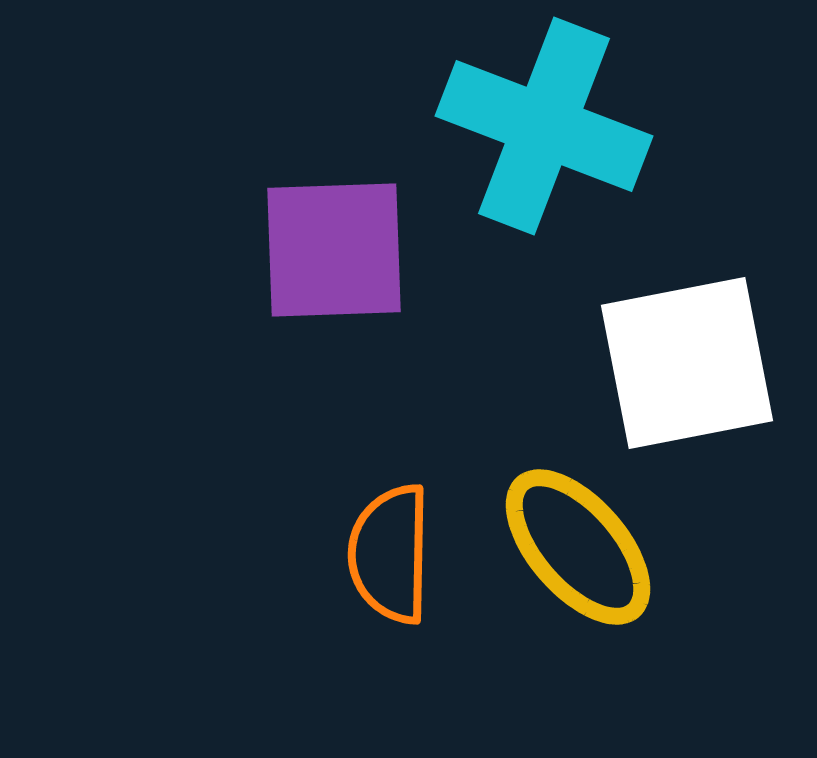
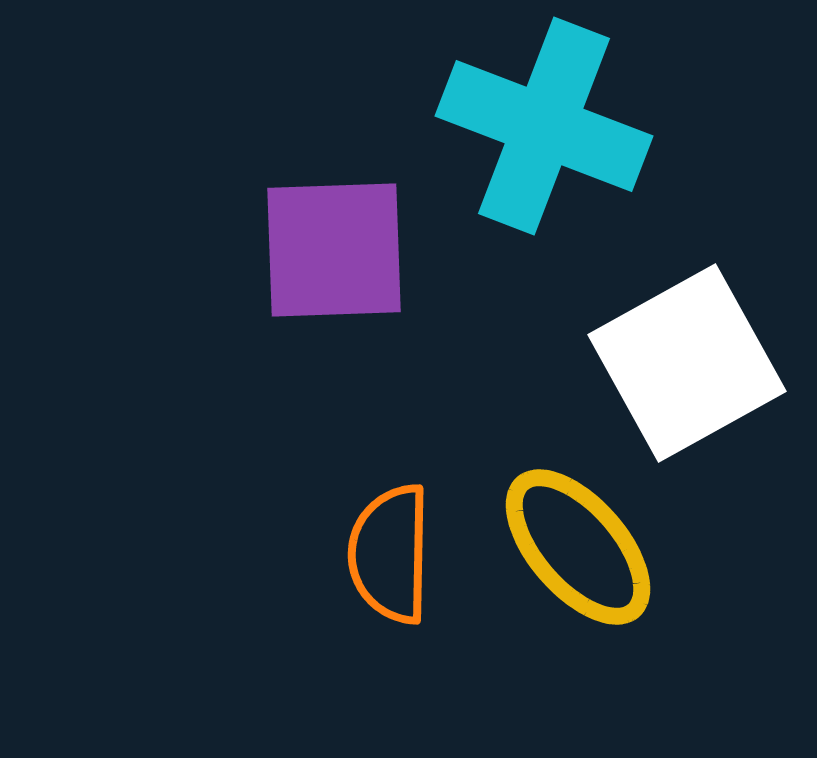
white square: rotated 18 degrees counterclockwise
